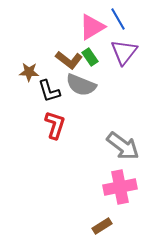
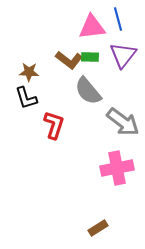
blue line: rotated 15 degrees clockwise
pink triangle: rotated 24 degrees clockwise
purple triangle: moved 1 px left, 3 px down
green rectangle: rotated 54 degrees counterclockwise
gray semicircle: moved 7 px right, 6 px down; rotated 28 degrees clockwise
black L-shape: moved 23 px left, 7 px down
red L-shape: moved 1 px left
gray arrow: moved 24 px up
pink cross: moved 3 px left, 19 px up
brown rectangle: moved 4 px left, 2 px down
